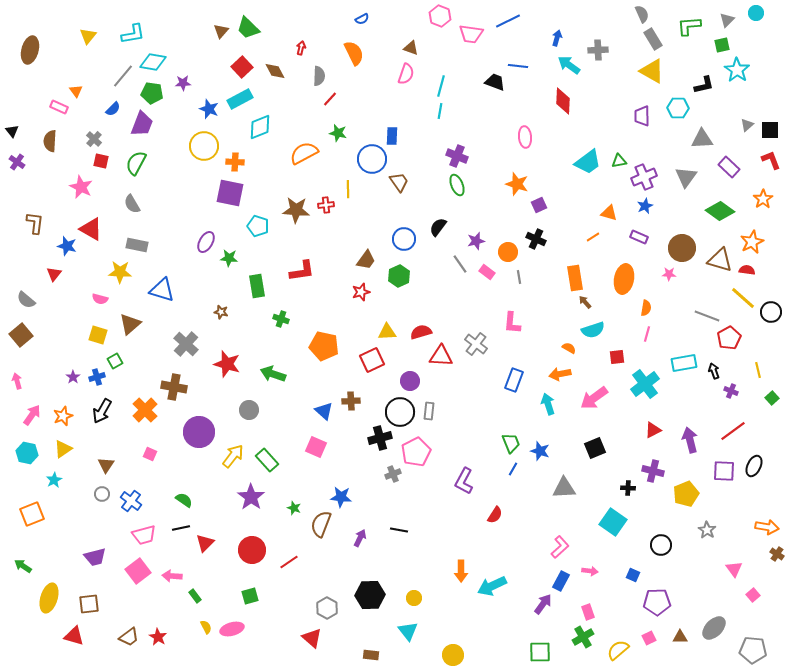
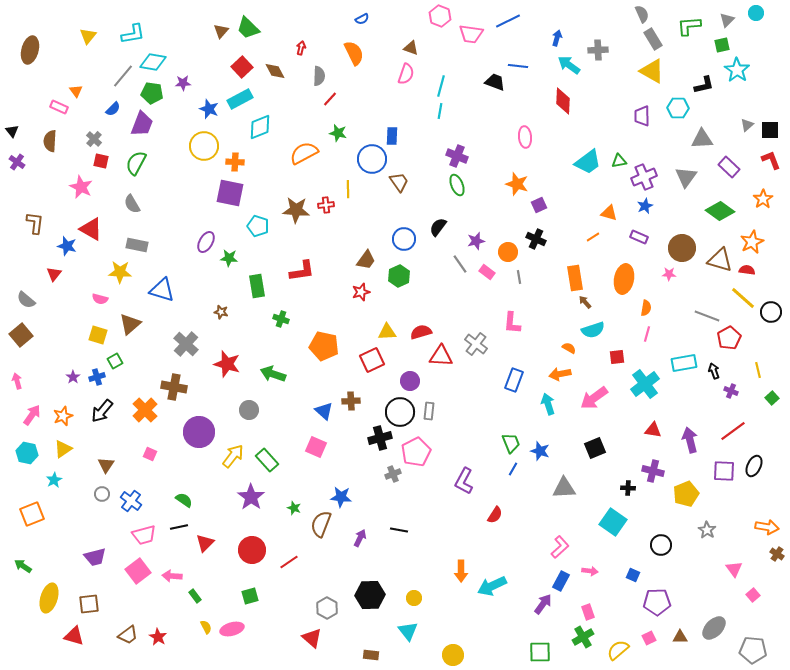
black arrow at (102, 411): rotated 10 degrees clockwise
red triangle at (653, 430): rotated 36 degrees clockwise
black line at (181, 528): moved 2 px left, 1 px up
brown trapezoid at (129, 637): moved 1 px left, 2 px up
